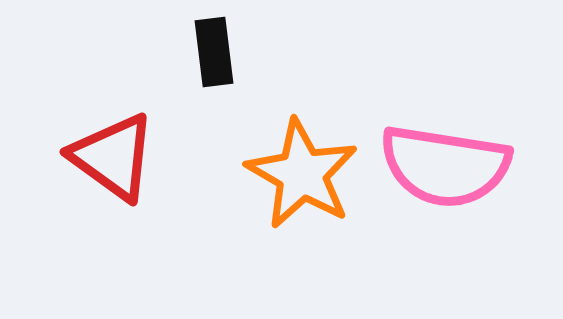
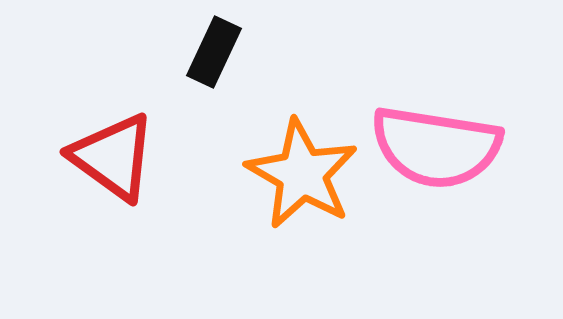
black rectangle: rotated 32 degrees clockwise
pink semicircle: moved 9 px left, 19 px up
